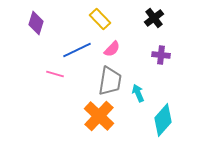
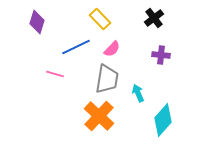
purple diamond: moved 1 px right, 1 px up
blue line: moved 1 px left, 3 px up
gray trapezoid: moved 3 px left, 2 px up
